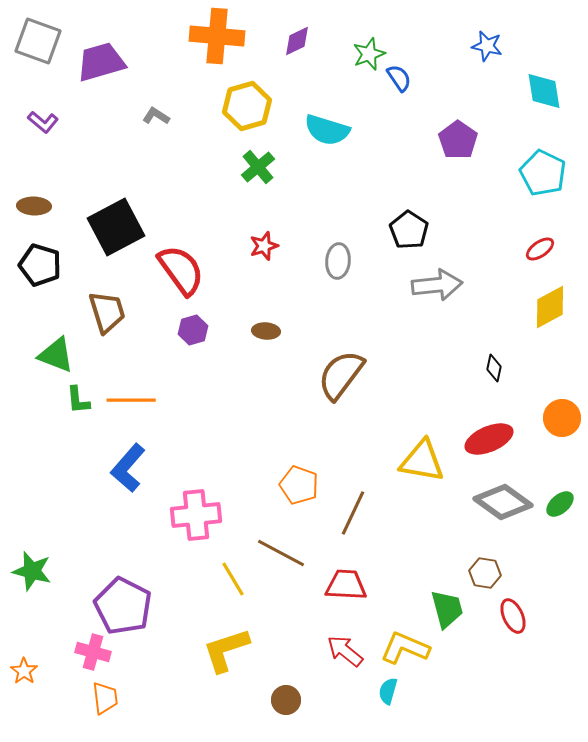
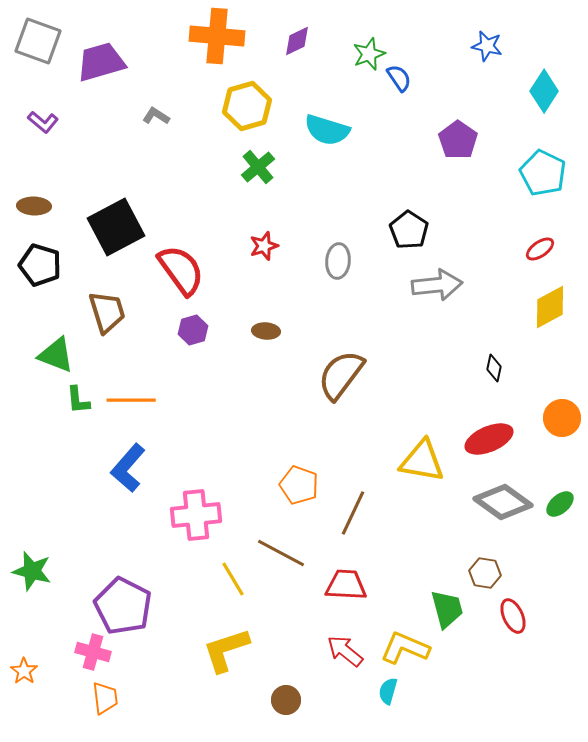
cyan diamond at (544, 91): rotated 42 degrees clockwise
